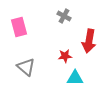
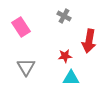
pink rectangle: moved 2 px right; rotated 18 degrees counterclockwise
gray triangle: rotated 18 degrees clockwise
cyan triangle: moved 4 px left
